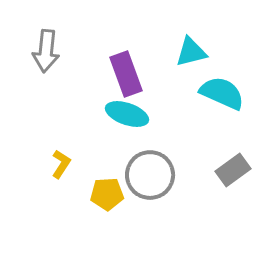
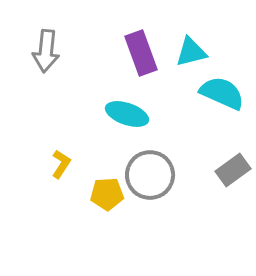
purple rectangle: moved 15 px right, 21 px up
